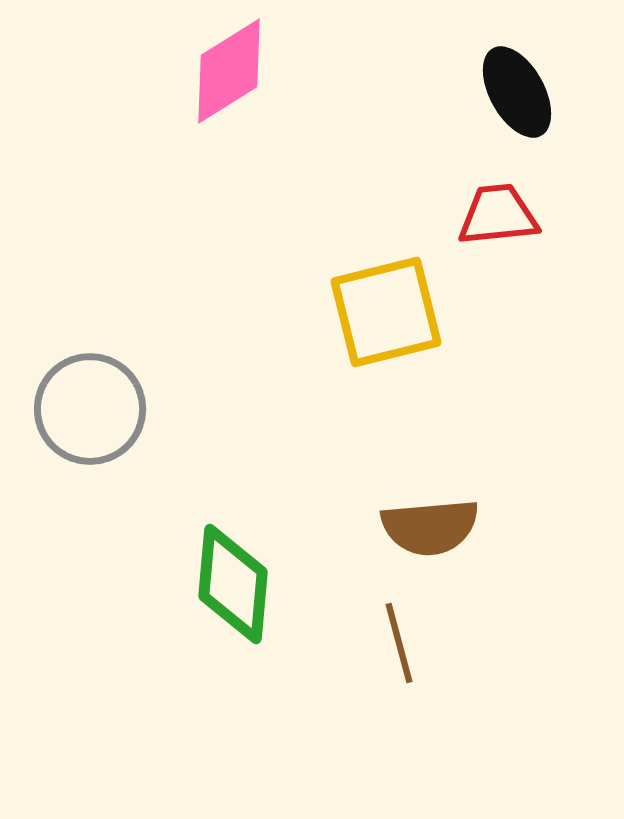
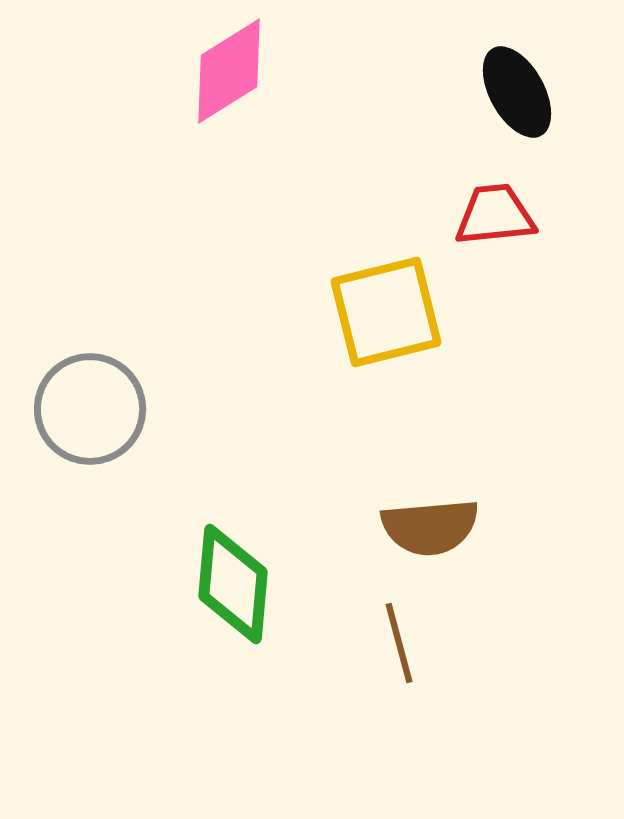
red trapezoid: moved 3 px left
